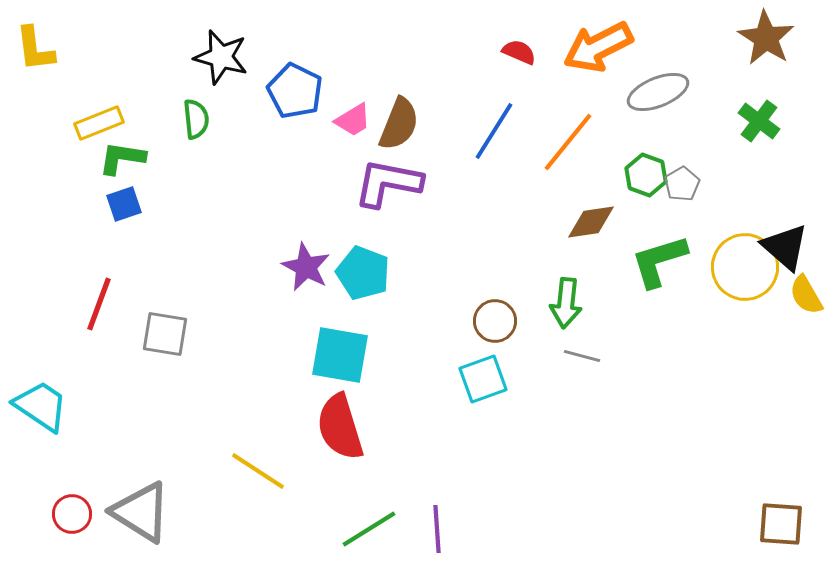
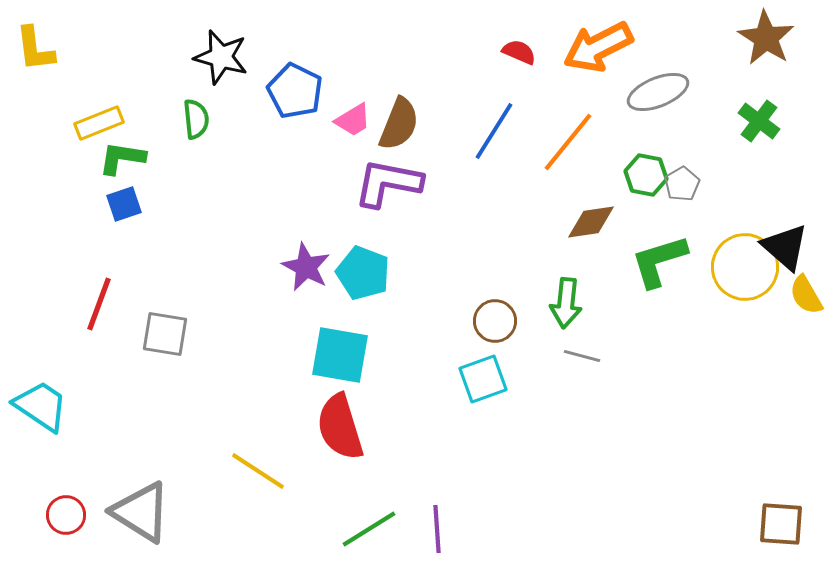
green hexagon at (646, 175): rotated 9 degrees counterclockwise
red circle at (72, 514): moved 6 px left, 1 px down
